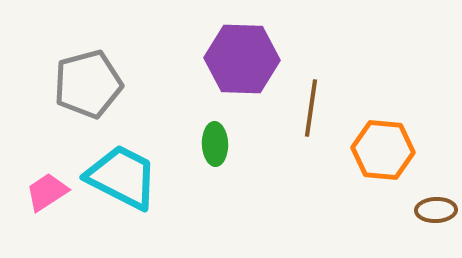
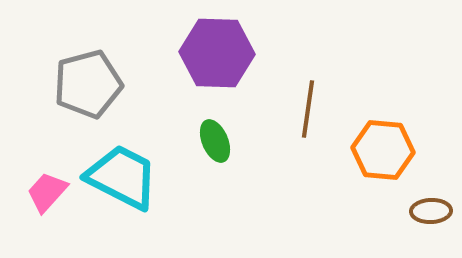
purple hexagon: moved 25 px left, 6 px up
brown line: moved 3 px left, 1 px down
green ellipse: moved 3 px up; rotated 21 degrees counterclockwise
pink trapezoid: rotated 15 degrees counterclockwise
brown ellipse: moved 5 px left, 1 px down
